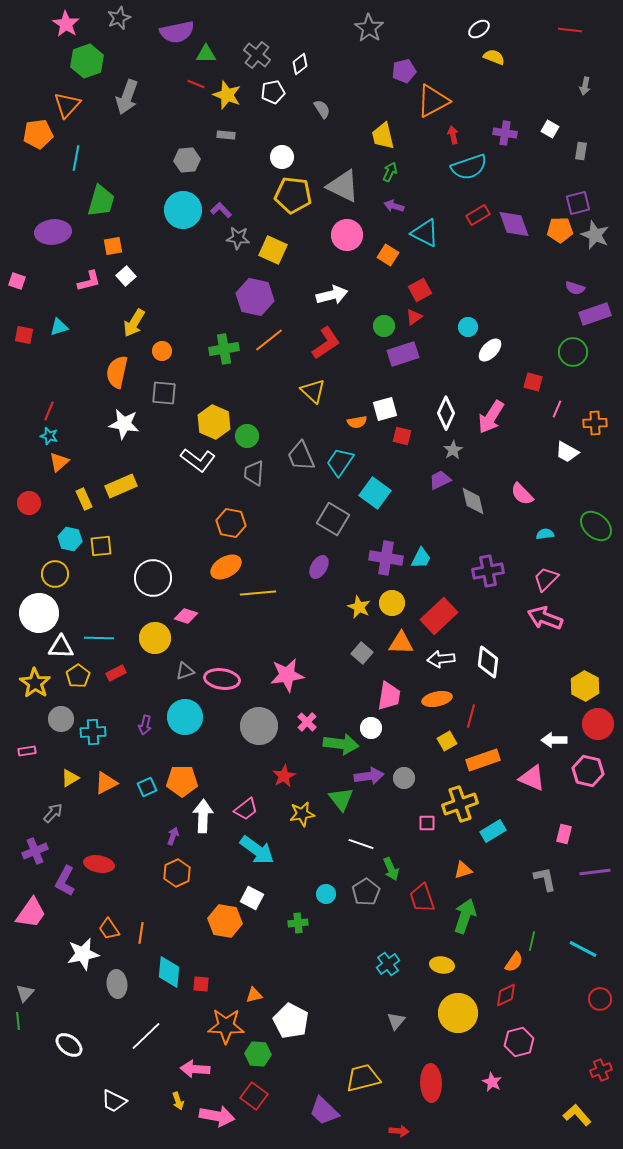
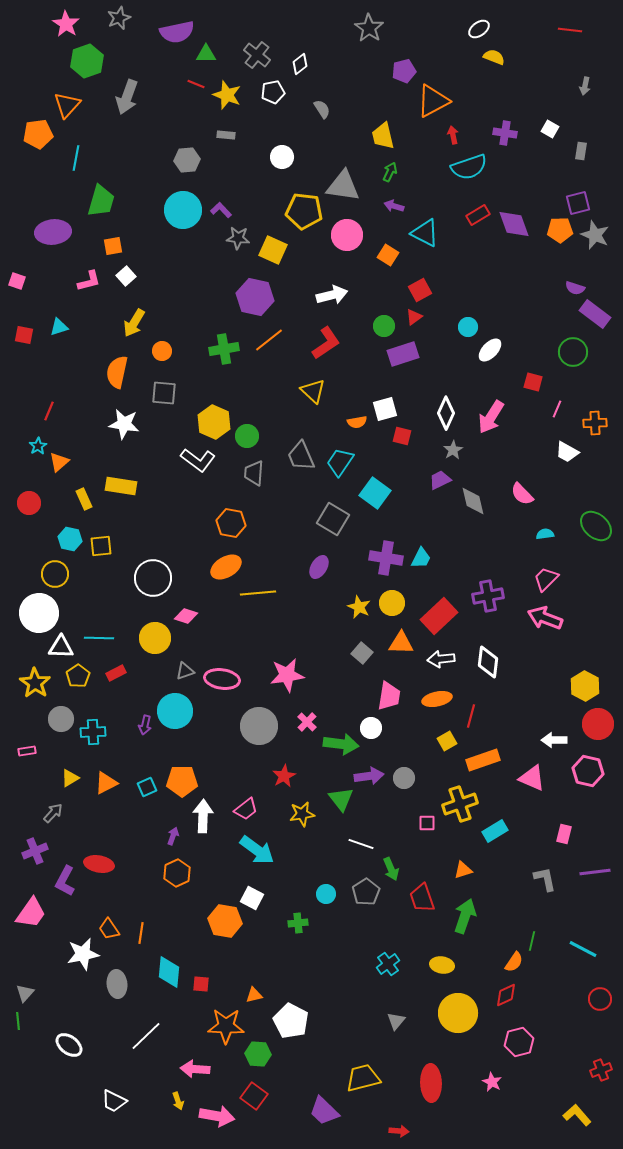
gray triangle at (343, 186): rotated 18 degrees counterclockwise
yellow pentagon at (293, 195): moved 11 px right, 16 px down
purple rectangle at (595, 314): rotated 56 degrees clockwise
cyan star at (49, 436): moved 11 px left, 10 px down; rotated 24 degrees clockwise
yellow rectangle at (121, 486): rotated 32 degrees clockwise
purple cross at (488, 571): moved 25 px down
cyan circle at (185, 717): moved 10 px left, 6 px up
cyan rectangle at (493, 831): moved 2 px right
